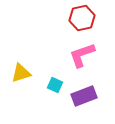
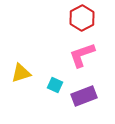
red hexagon: rotated 15 degrees counterclockwise
